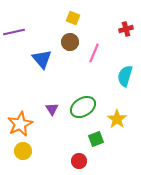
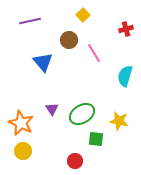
yellow square: moved 10 px right, 3 px up; rotated 24 degrees clockwise
purple line: moved 16 px right, 11 px up
brown circle: moved 1 px left, 2 px up
pink line: rotated 54 degrees counterclockwise
blue triangle: moved 1 px right, 3 px down
green ellipse: moved 1 px left, 7 px down
yellow star: moved 2 px right, 2 px down; rotated 24 degrees counterclockwise
orange star: moved 1 px right, 1 px up; rotated 20 degrees counterclockwise
green square: rotated 28 degrees clockwise
red circle: moved 4 px left
